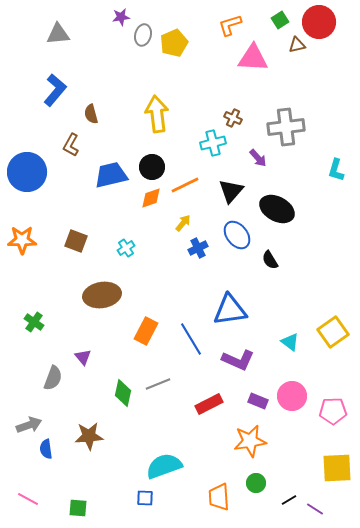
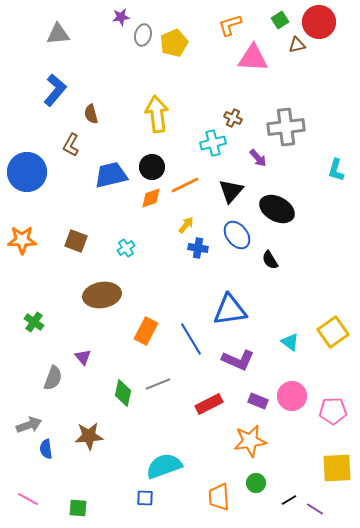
yellow arrow at (183, 223): moved 3 px right, 2 px down
blue cross at (198, 248): rotated 36 degrees clockwise
